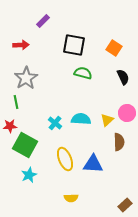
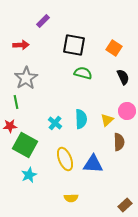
pink circle: moved 2 px up
cyan semicircle: rotated 84 degrees clockwise
